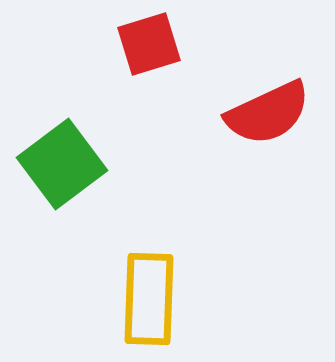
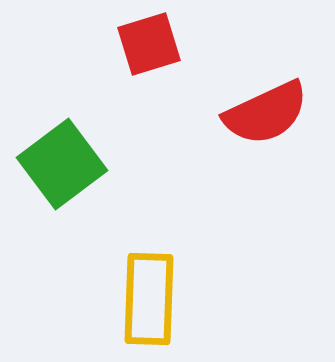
red semicircle: moved 2 px left
